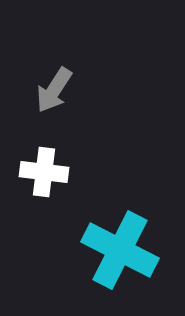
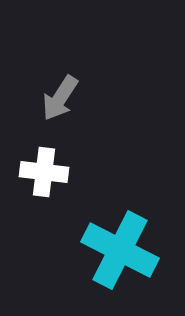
gray arrow: moved 6 px right, 8 px down
